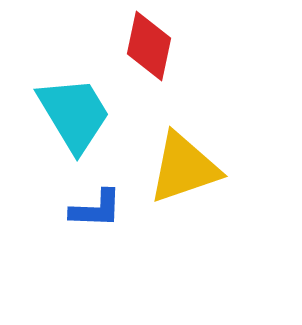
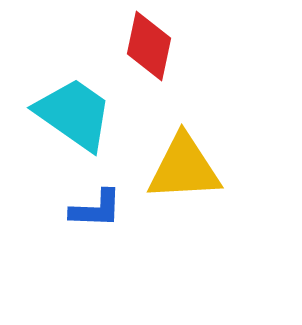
cyan trapezoid: rotated 24 degrees counterclockwise
yellow triangle: rotated 16 degrees clockwise
